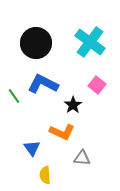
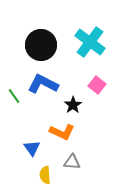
black circle: moved 5 px right, 2 px down
gray triangle: moved 10 px left, 4 px down
